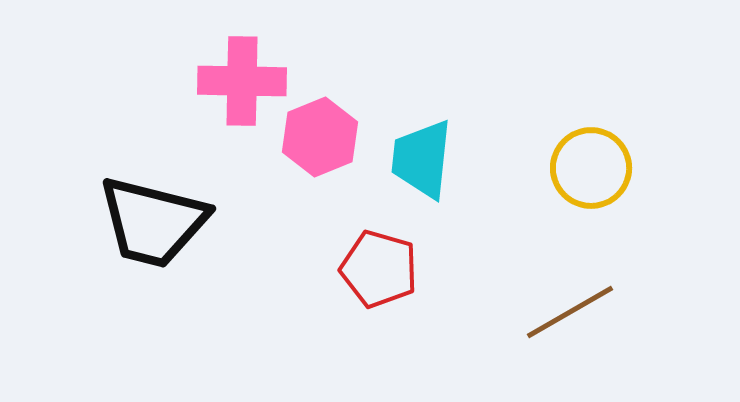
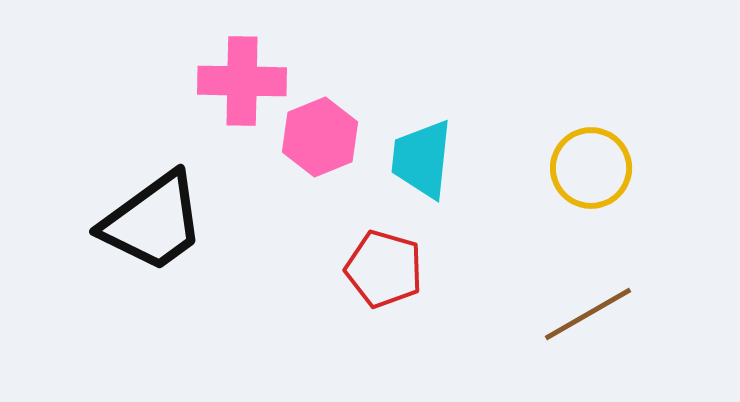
black trapezoid: rotated 50 degrees counterclockwise
red pentagon: moved 5 px right
brown line: moved 18 px right, 2 px down
